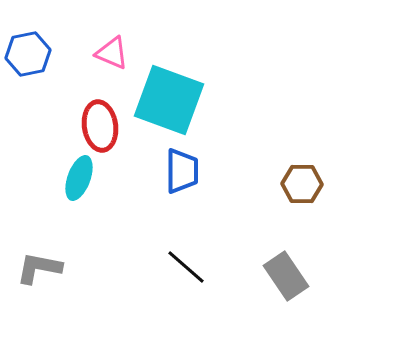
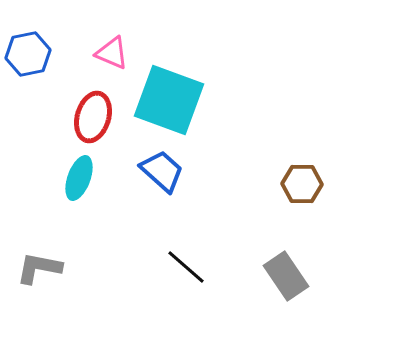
red ellipse: moved 7 px left, 9 px up; rotated 24 degrees clockwise
blue trapezoid: moved 20 px left; rotated 48 degrees counterclockwise
